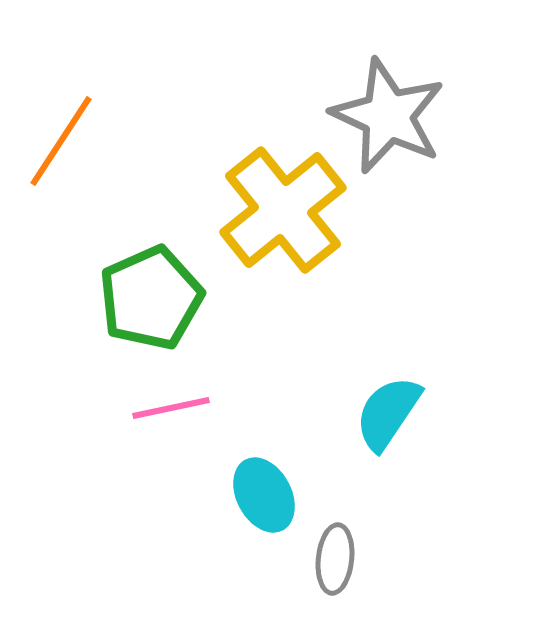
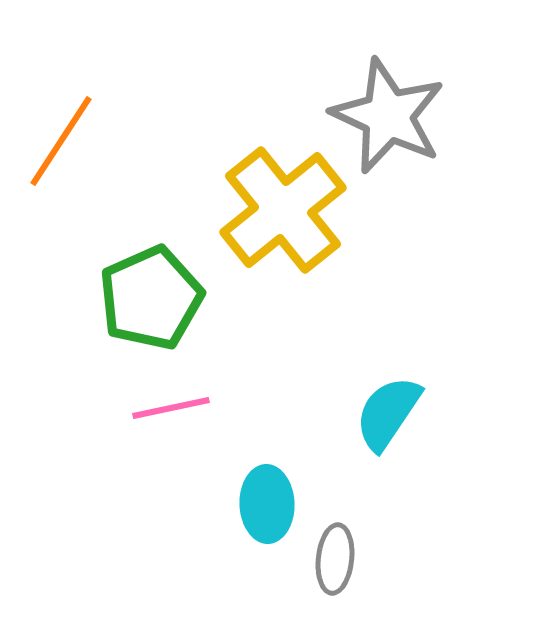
cyan ellipse: moved 3 px right, 9 px down; rotated 26 degrees clockwise
